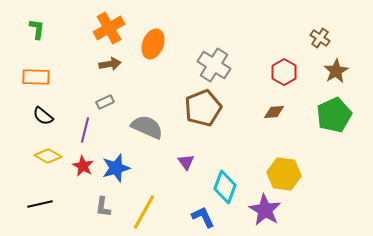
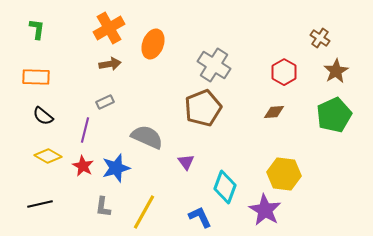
gray semicircle: moved 10 px down
blue L-shape: moved 3 px left
